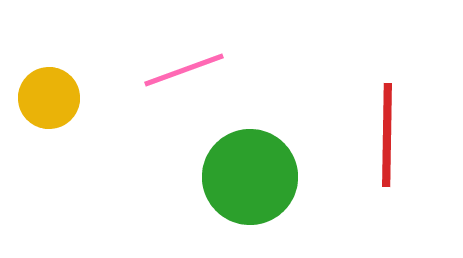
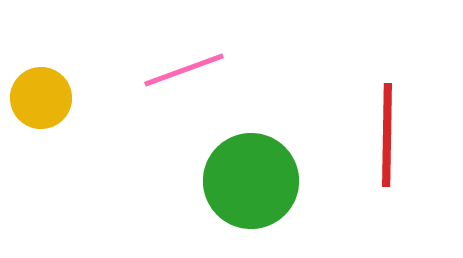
yellow circle: moved 8 px left
green circle: moved 1 px right, 4 px down
